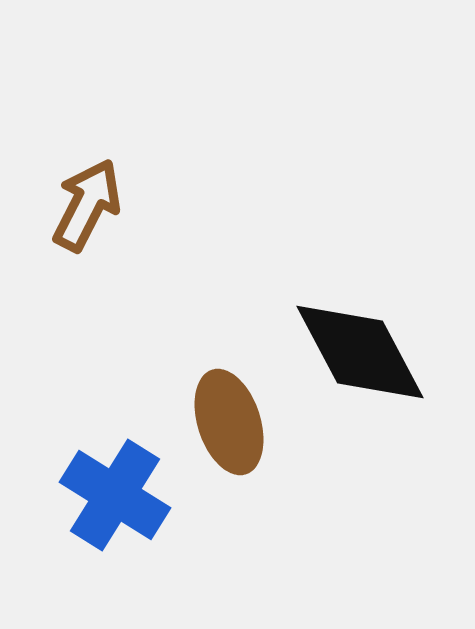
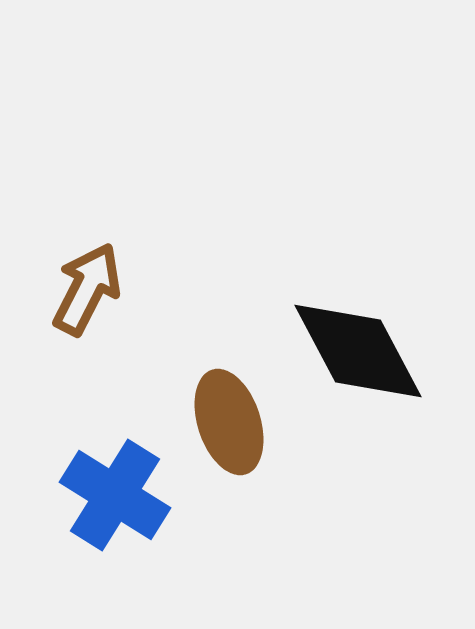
brown arrow: moved 84 px down
black diamond: moved 2 px left, 1 px up
